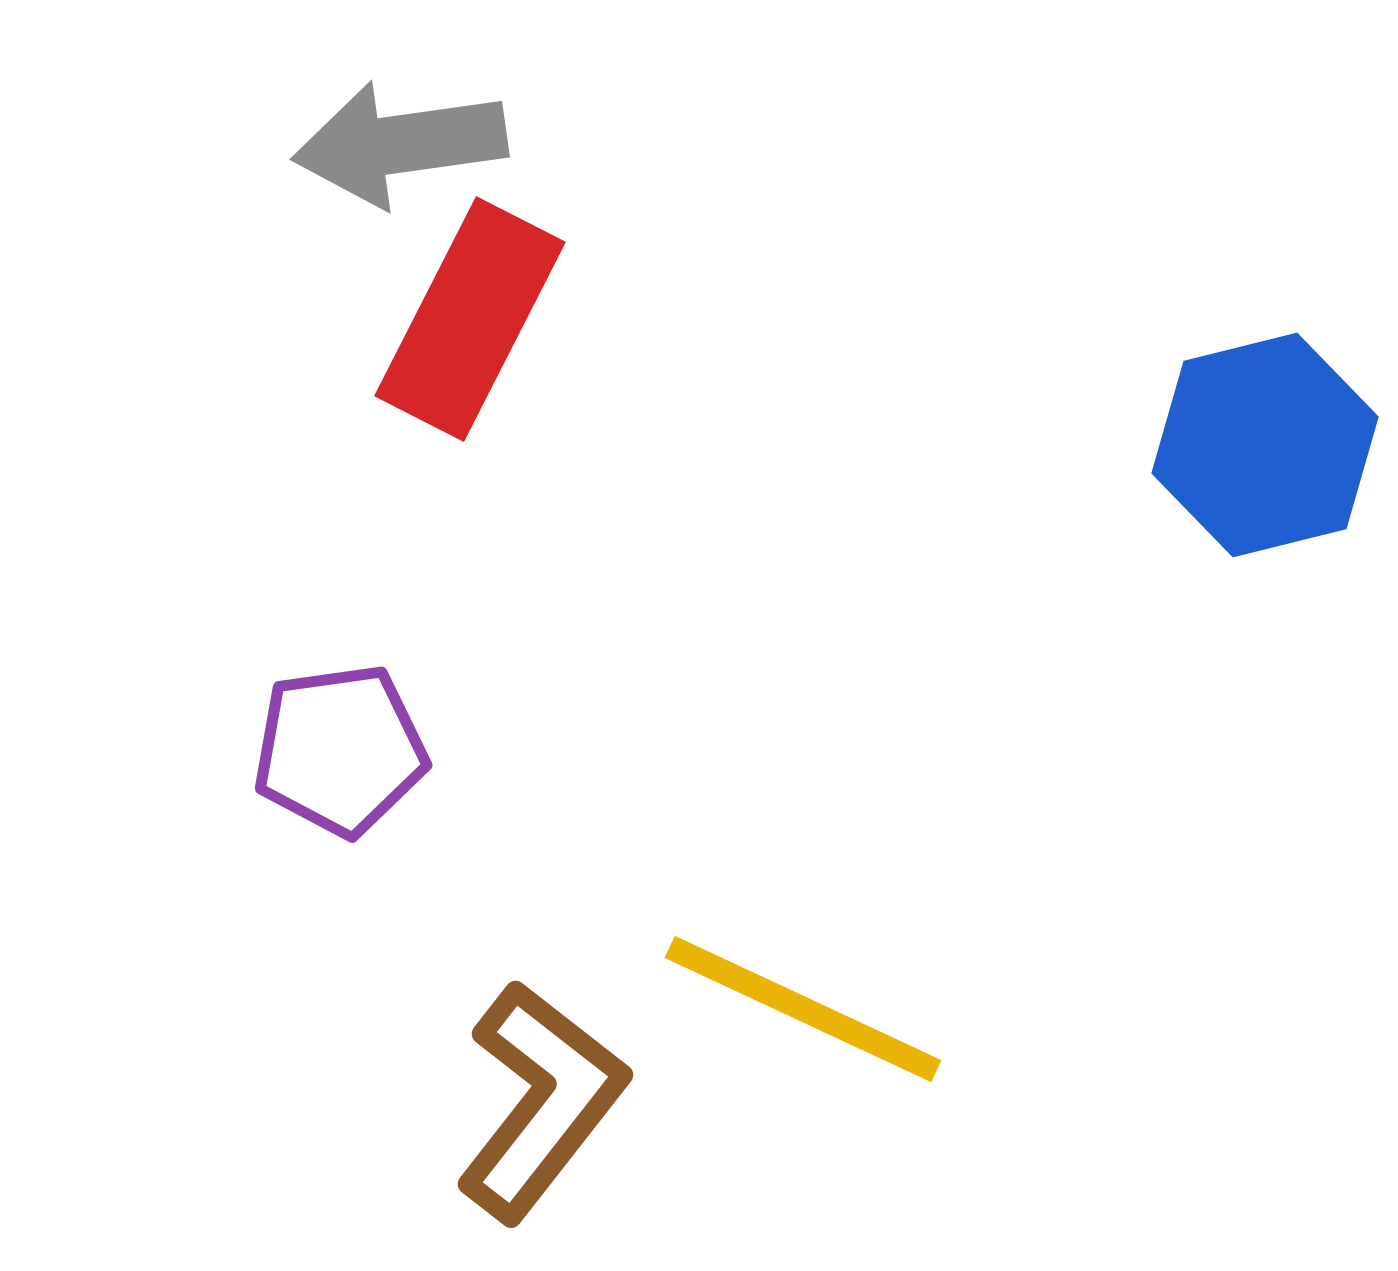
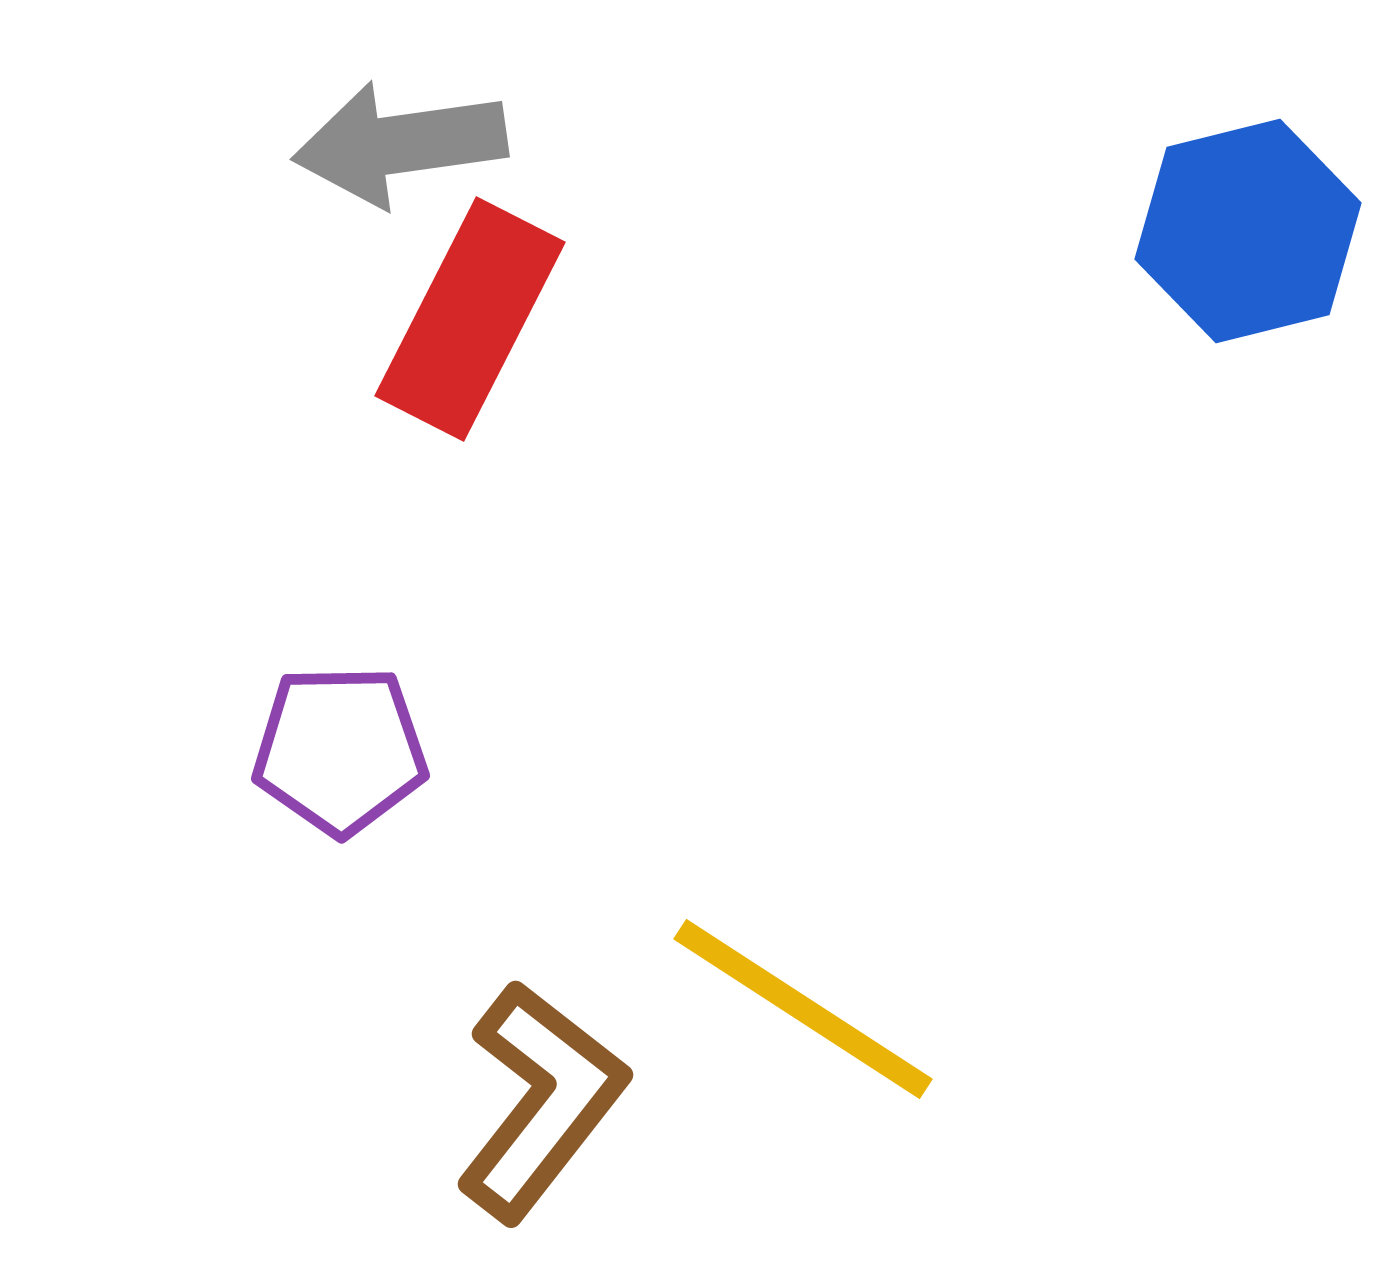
blue hexagon: moved 17 px left, 214 px up
purple pentagon: rotated 7 degrees clockwise
yellow line: rotated 8 degrees clockwise
